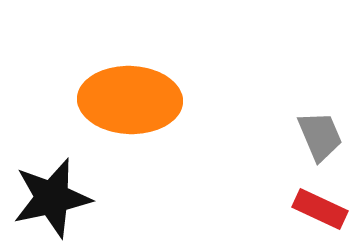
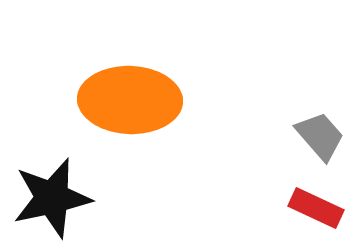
gray trapezoid: rotated 18 degrees counterclockwise
red rectangle: moved 4 px left, 1 px up
